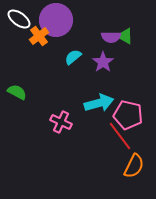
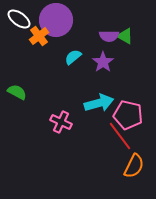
purple semicircle: moved 2 px left, 1 px up
